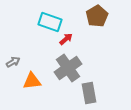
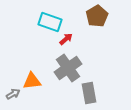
gray arrow: moved 32 px down
